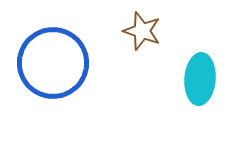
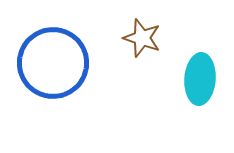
brown star: moved 7 px down
